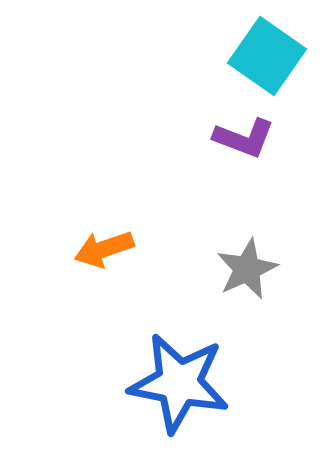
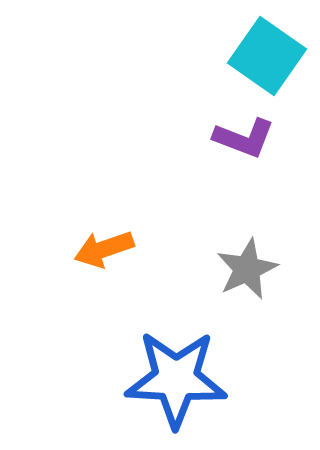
blue star: moved 3 px left, 4 px up; rotated 8 degrees counterclockwise
